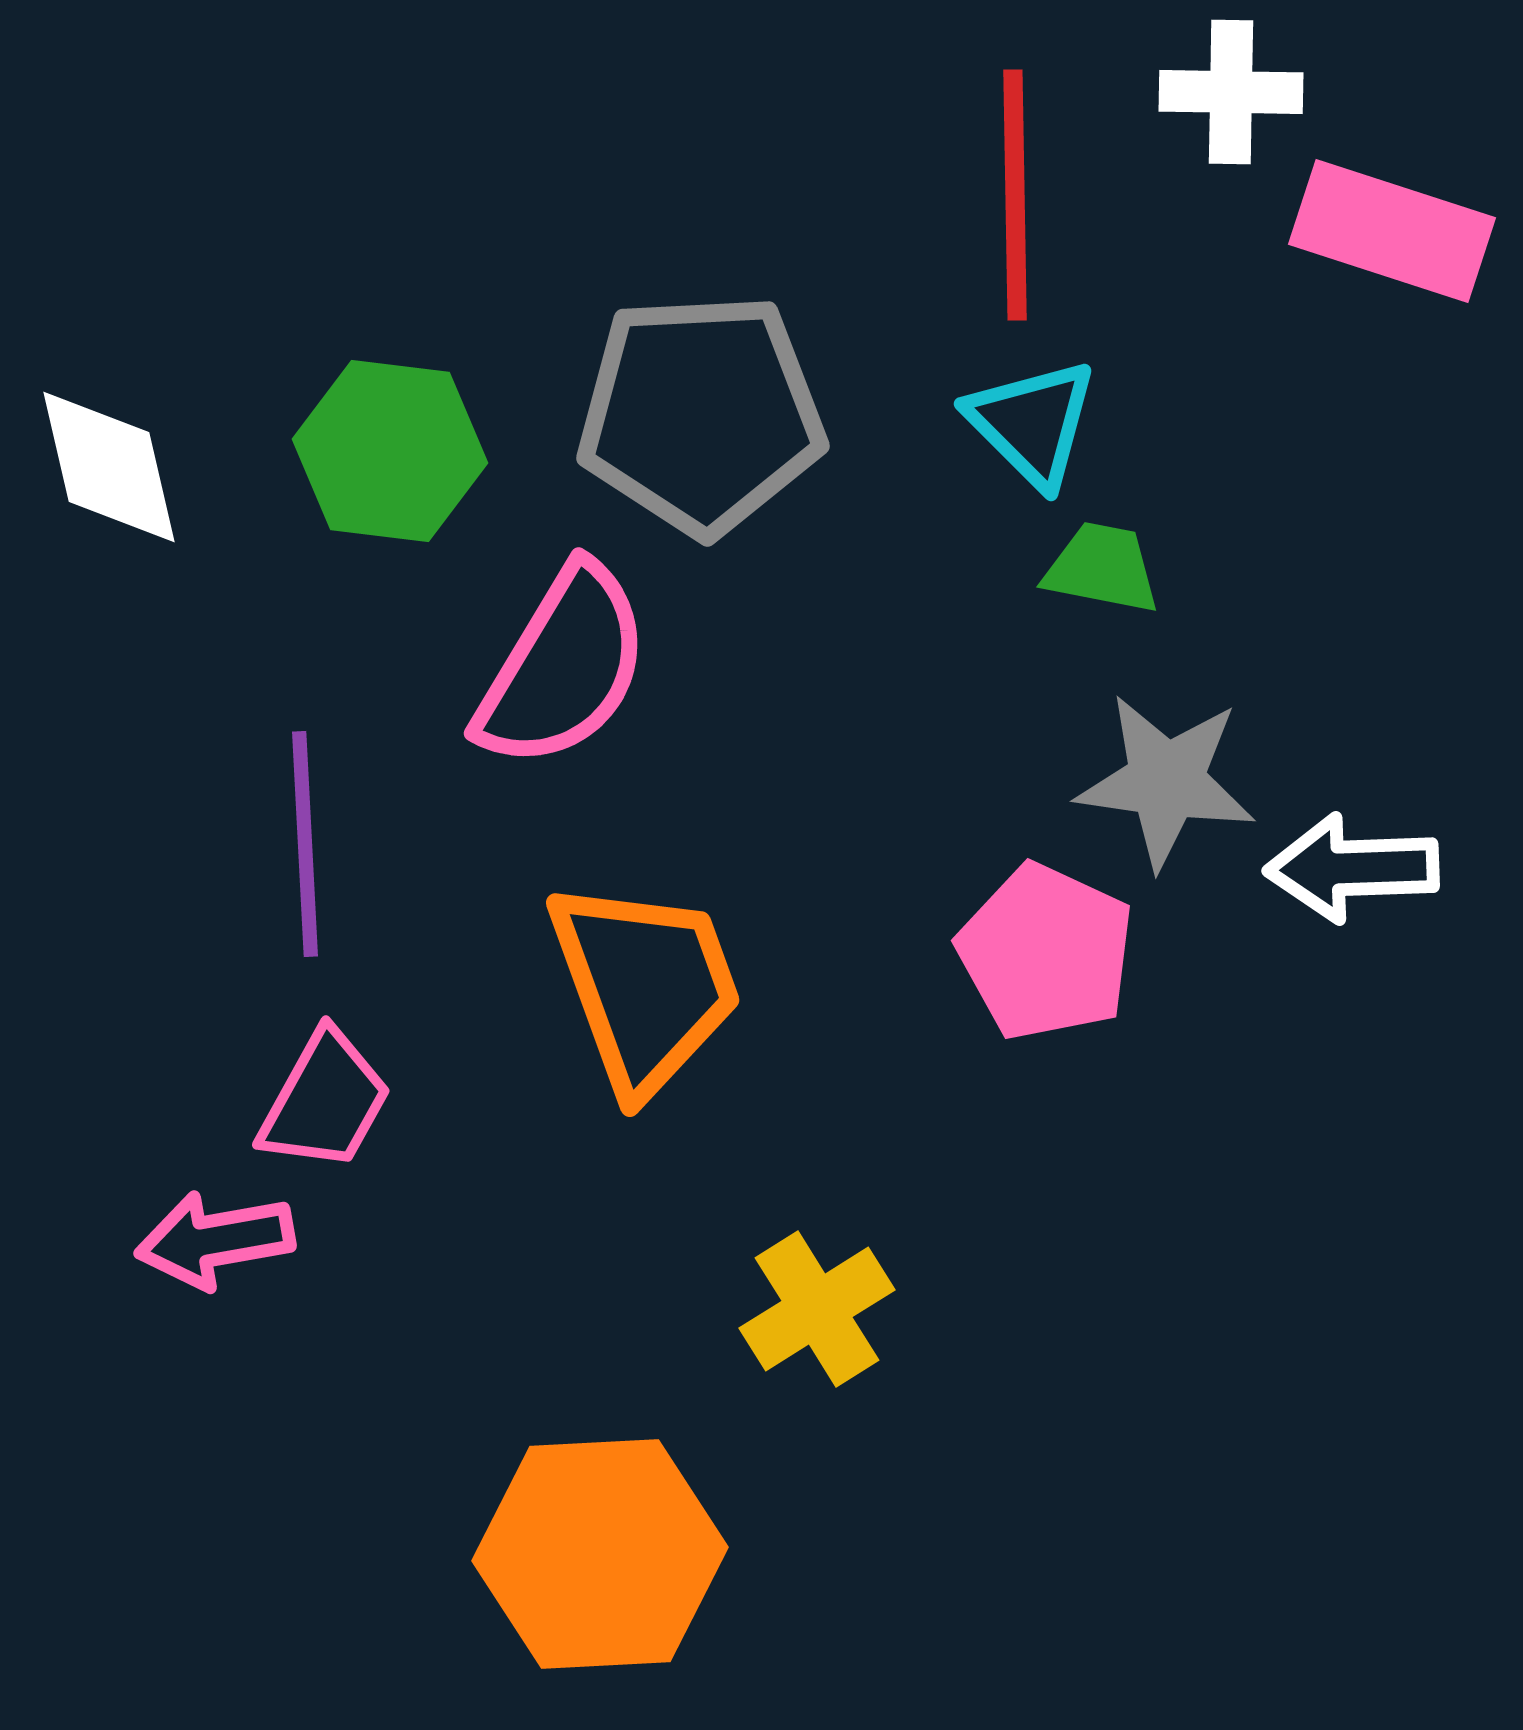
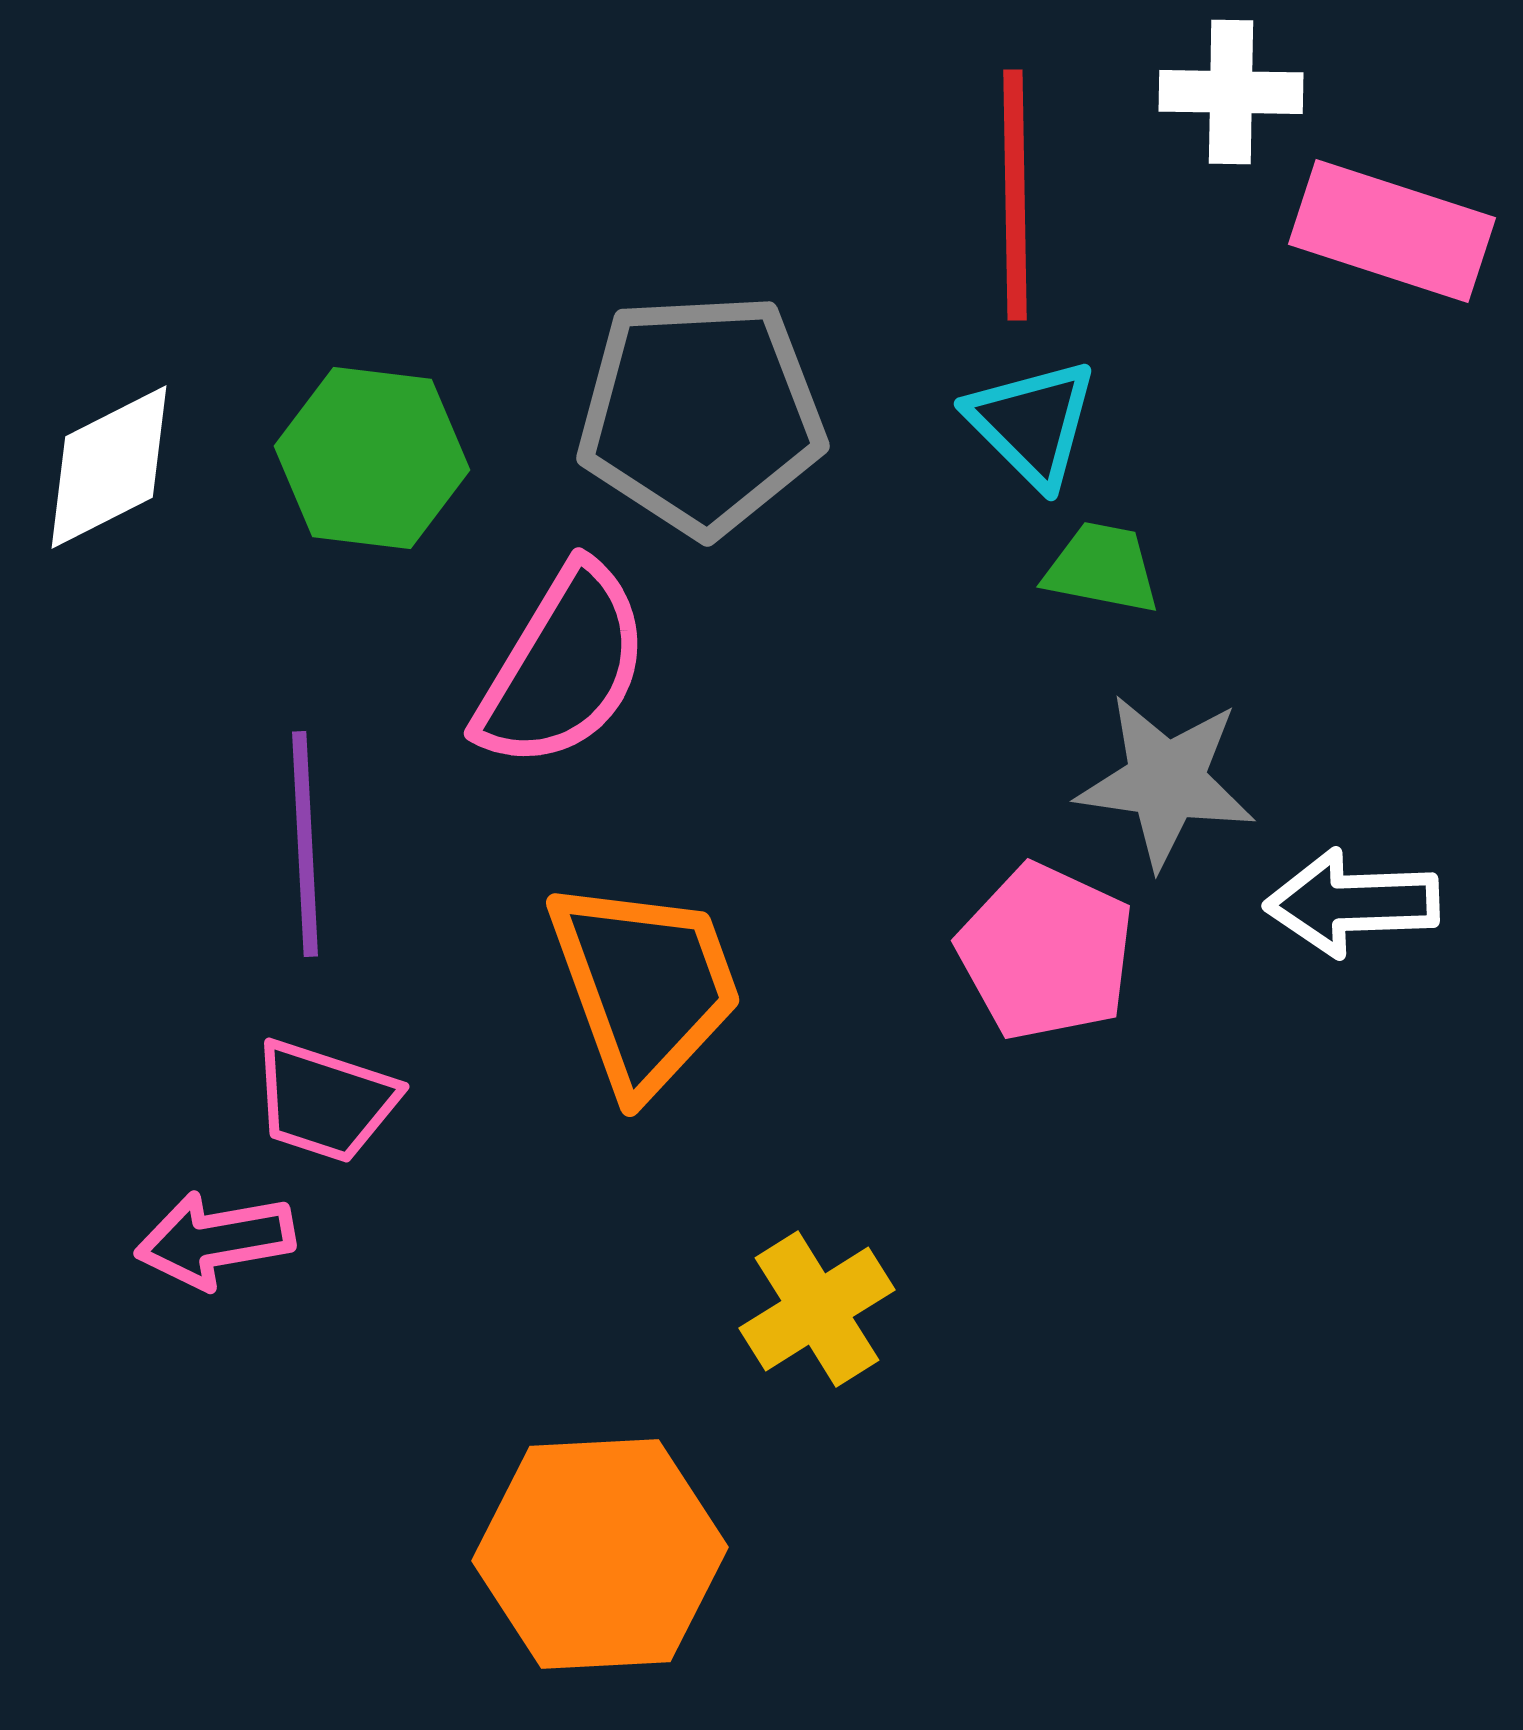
green hexagon: moved 18 px left, 7 px down
white diamond: rotated 76 degrees clockwise
white arrow: moved 35 px down
pink trapezoid: rotated 79 degrees clockwise
